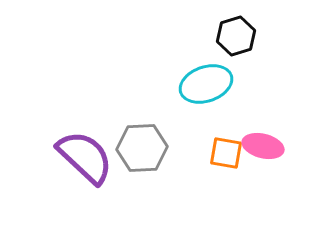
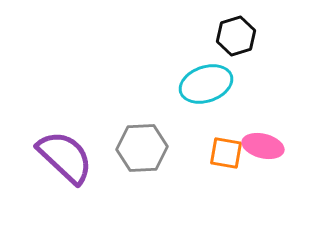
purple semicircle: moved 20 px left
